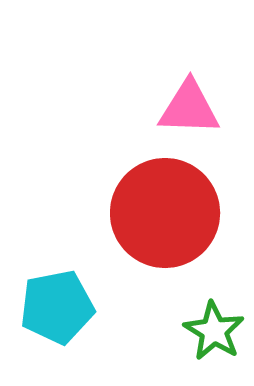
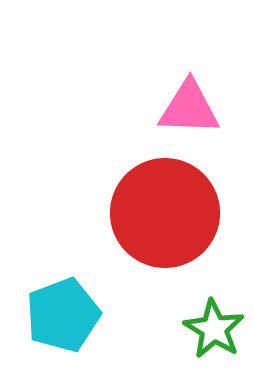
cyan pentagon: moved 6 px right, 8 px down; rotated 10 degrees counterclockwise
green star: moved 2 px up
